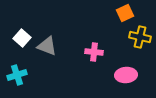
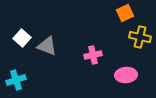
pink cross: moved 1 px left, 3 px down; rotated 18 degrees counterclockwise
cyan cross: moved 1 px left, 5 px down
